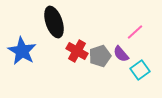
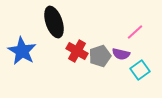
purple semicircle: rotated 36 degrees counterclockwise
